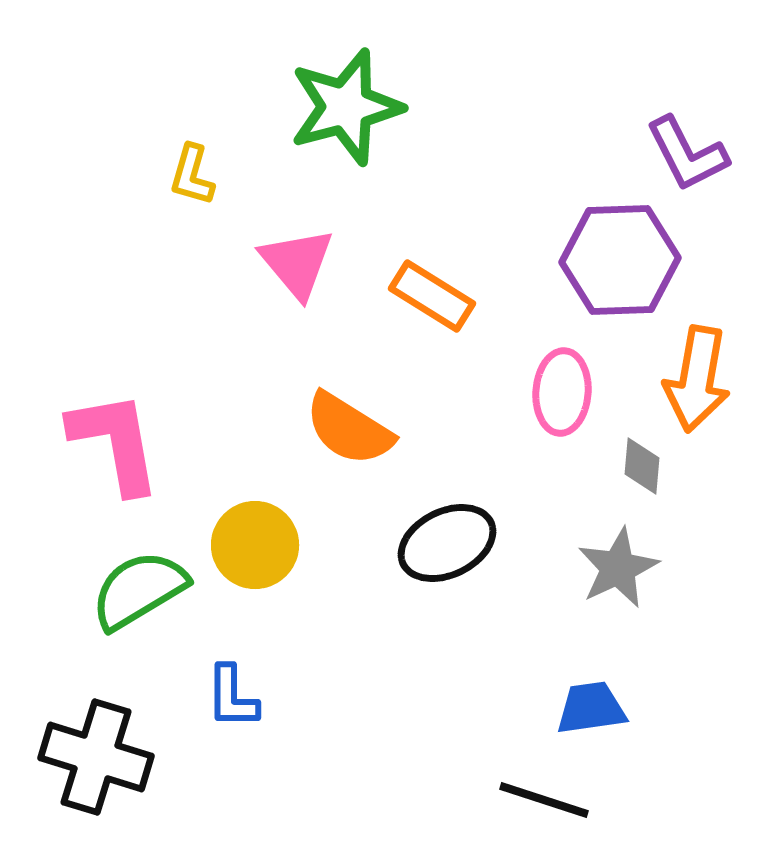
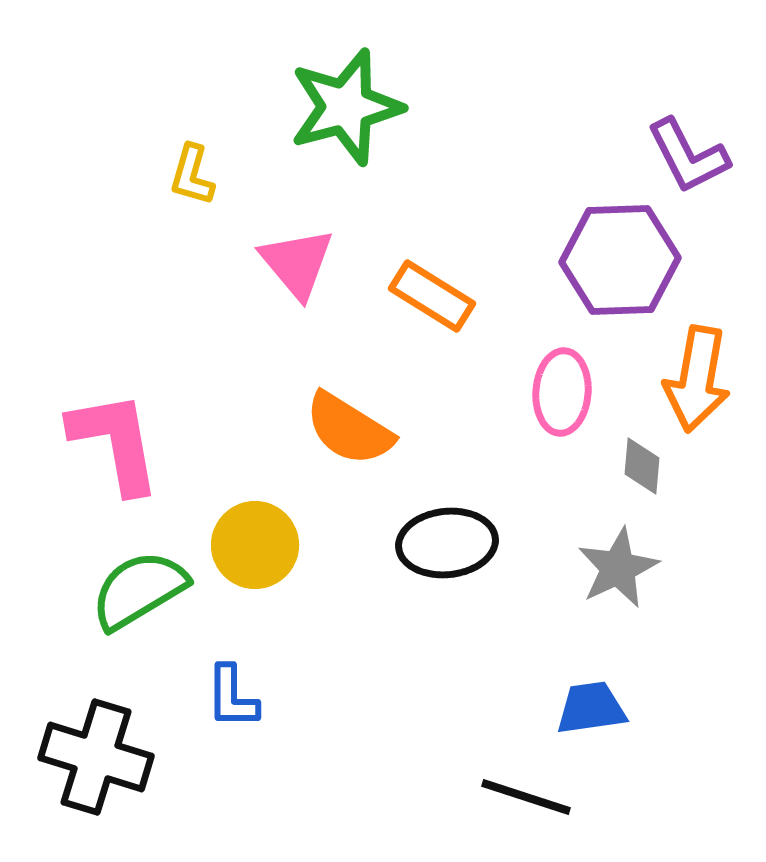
purple L-shape: moved 1 px right, 2 px down
black ellipse: rotated 20 degrees clockwise
black line: moved 18 px left, 3 px up
